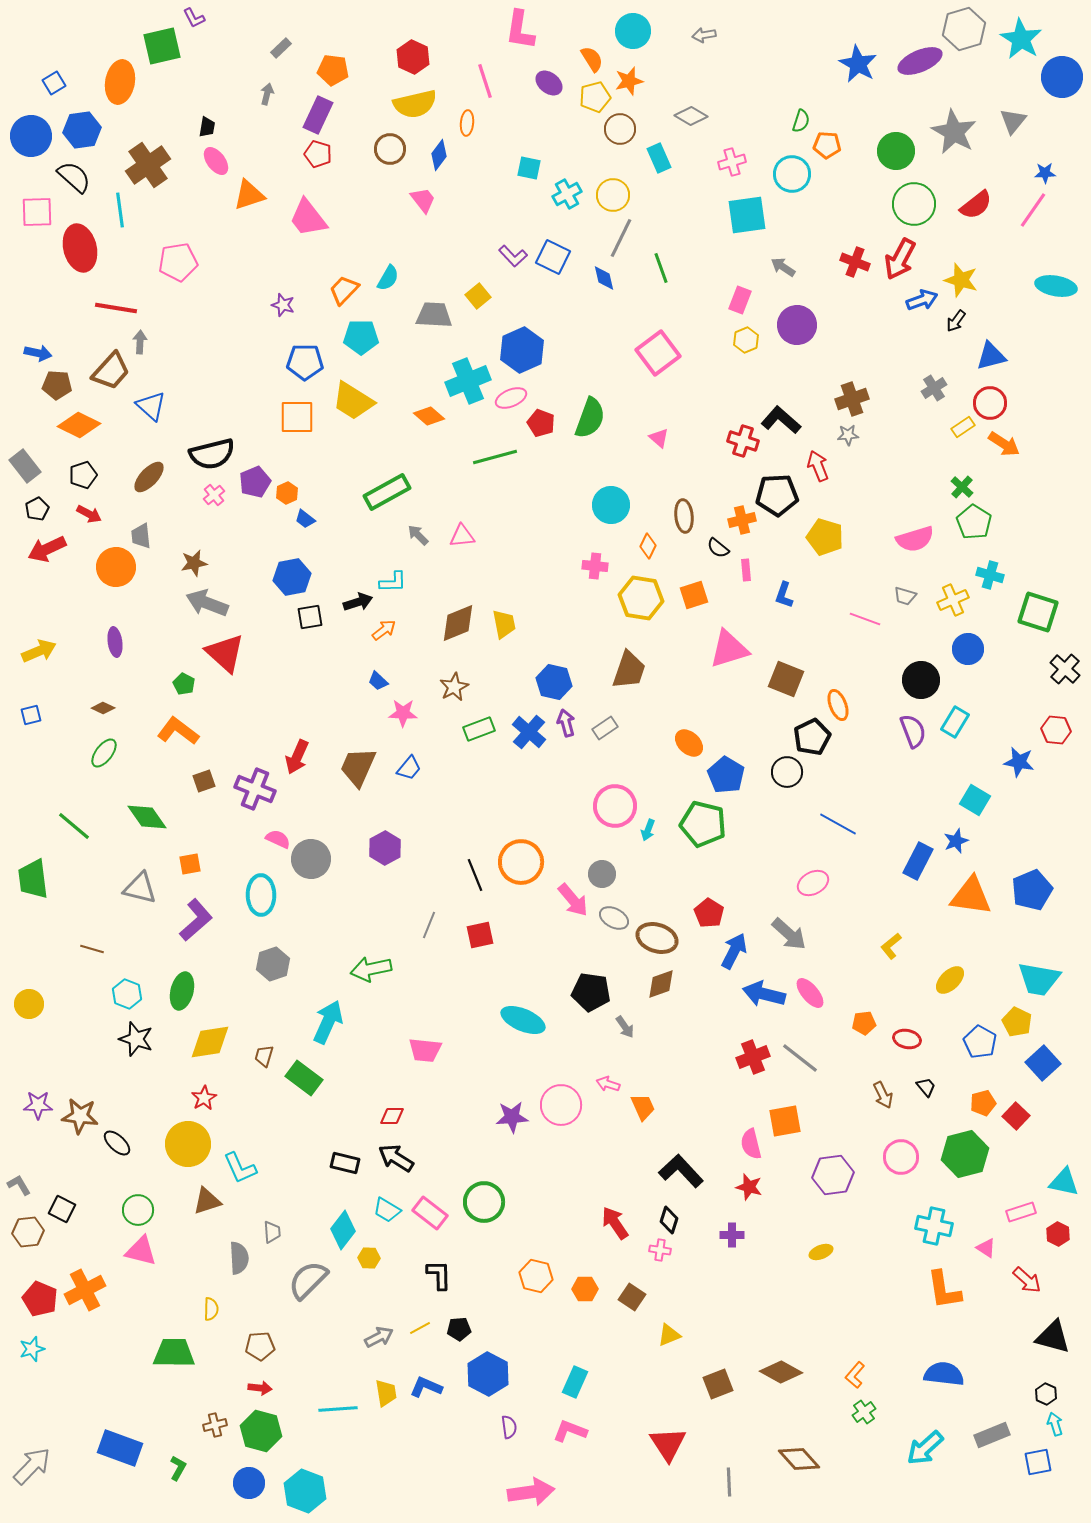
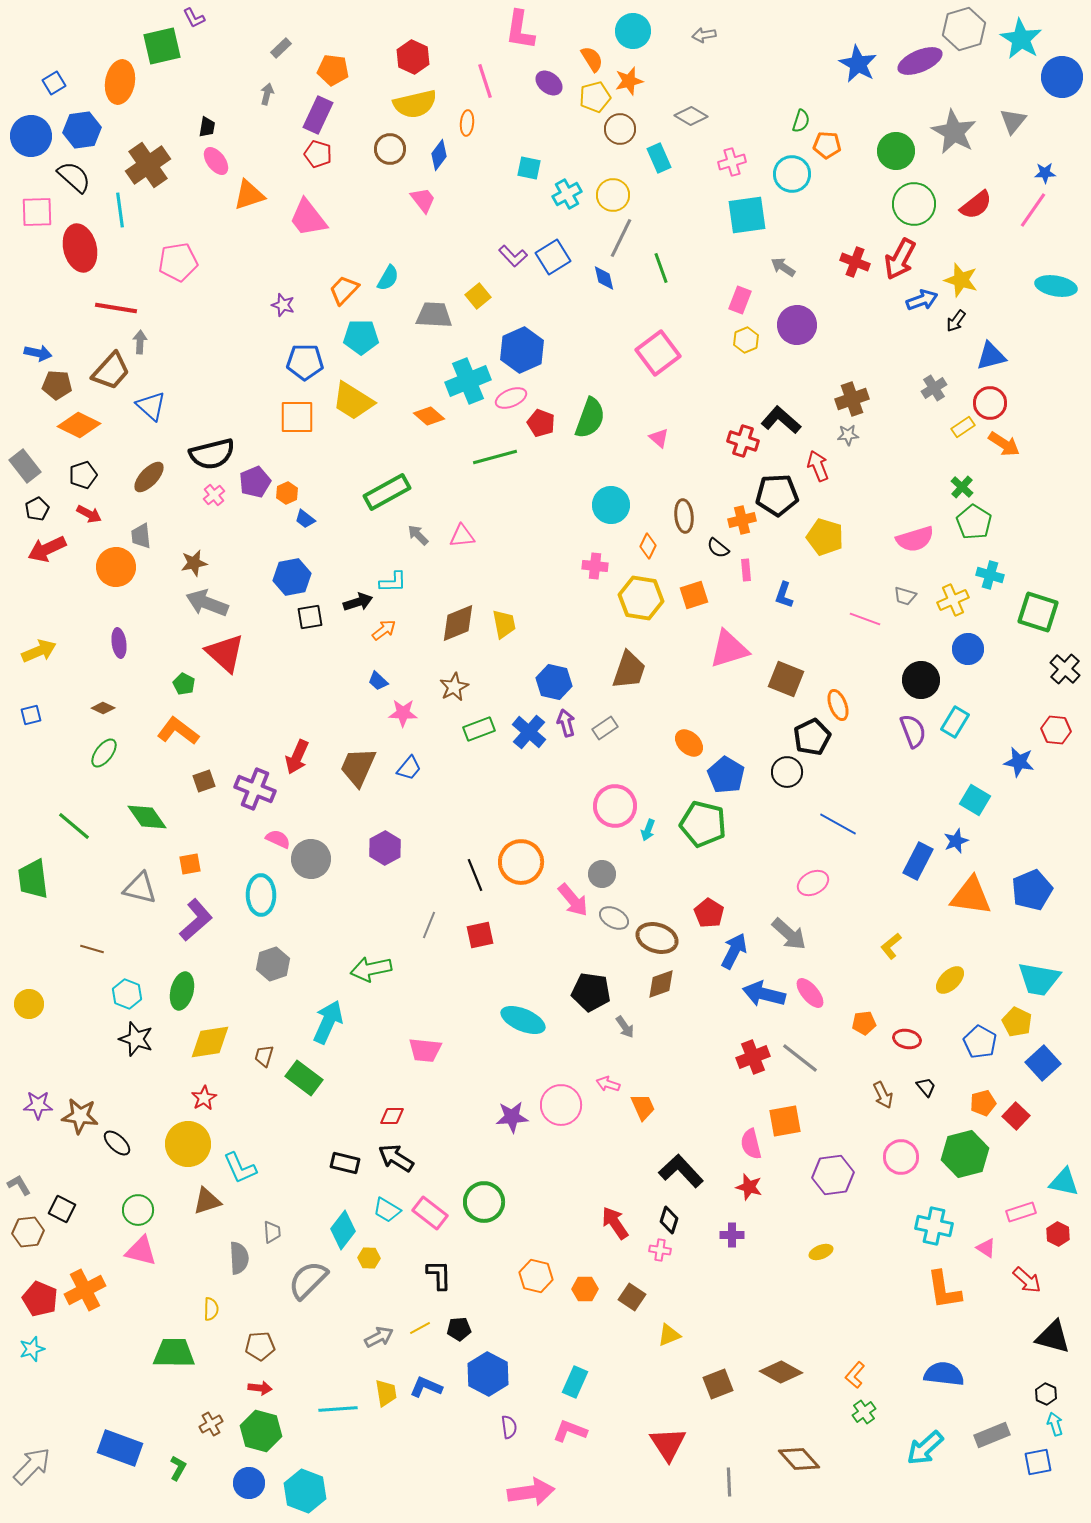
blue square at (553, 257): rotated 32 degrees clockwise
purple ellipse at (115, 642): moved 4 px right, 1 px down
brown cross at (215, 1425): moved 4 px left, 1 px up; rotated 15 degrees counterclockwise
